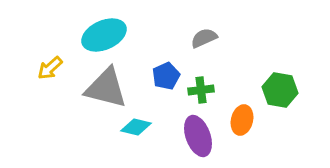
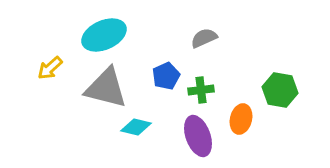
orange ellipse: moved 1 px left, 1 px up
